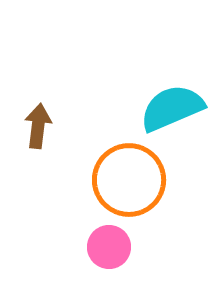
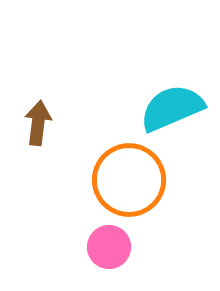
brown arrow: moved 3 px up
